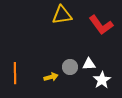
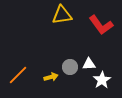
orange line: moved 3 px right, 2 px down; rotated 45 degrees clockwise
